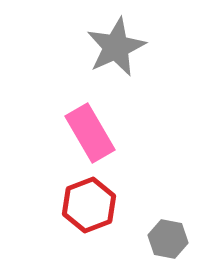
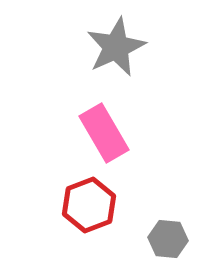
pink rectangle: moved 14 px right
gray hexagon: rotated 6 degrees counterclockwise
